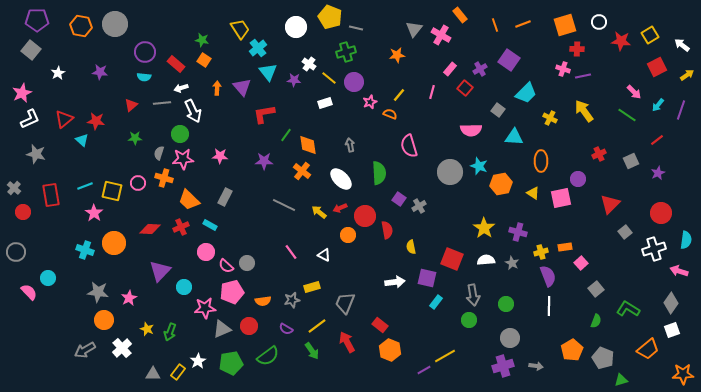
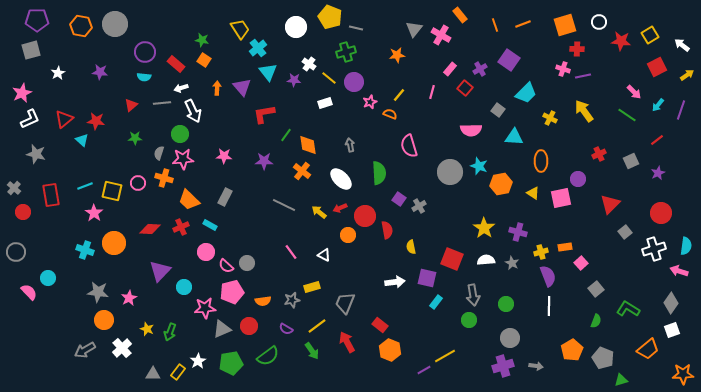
gray square at (31, 50): rotated 36 degrees clockwise
pink star at (220, 156): moved 4 px right
cyan semicircle at (686, 240): moved 6 px down
